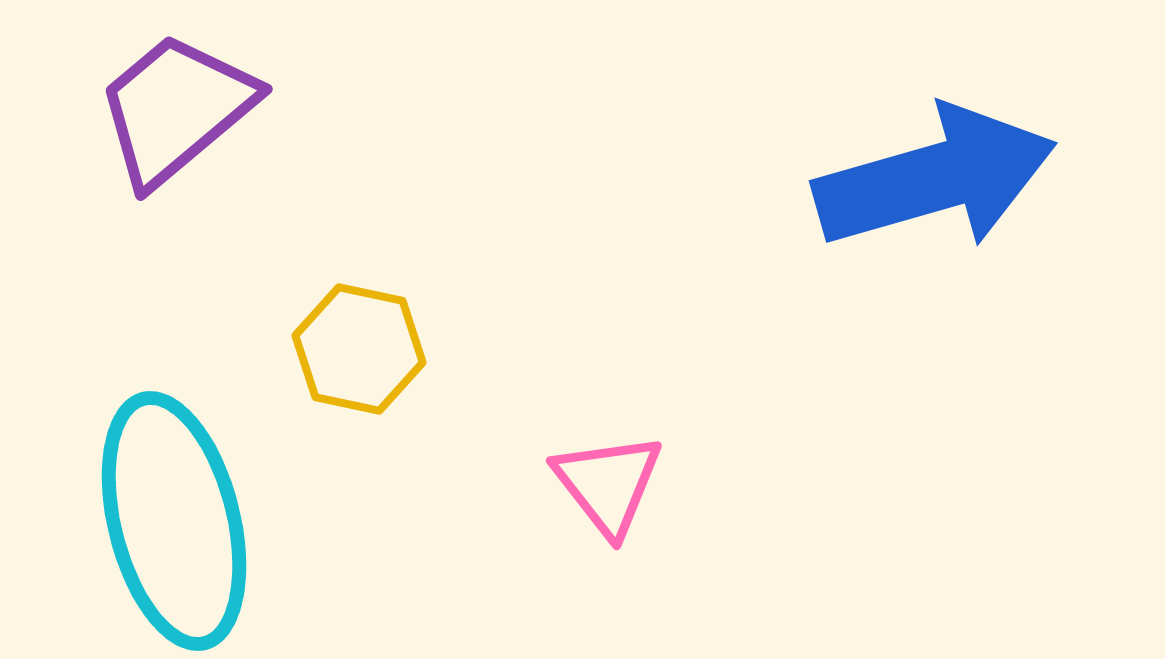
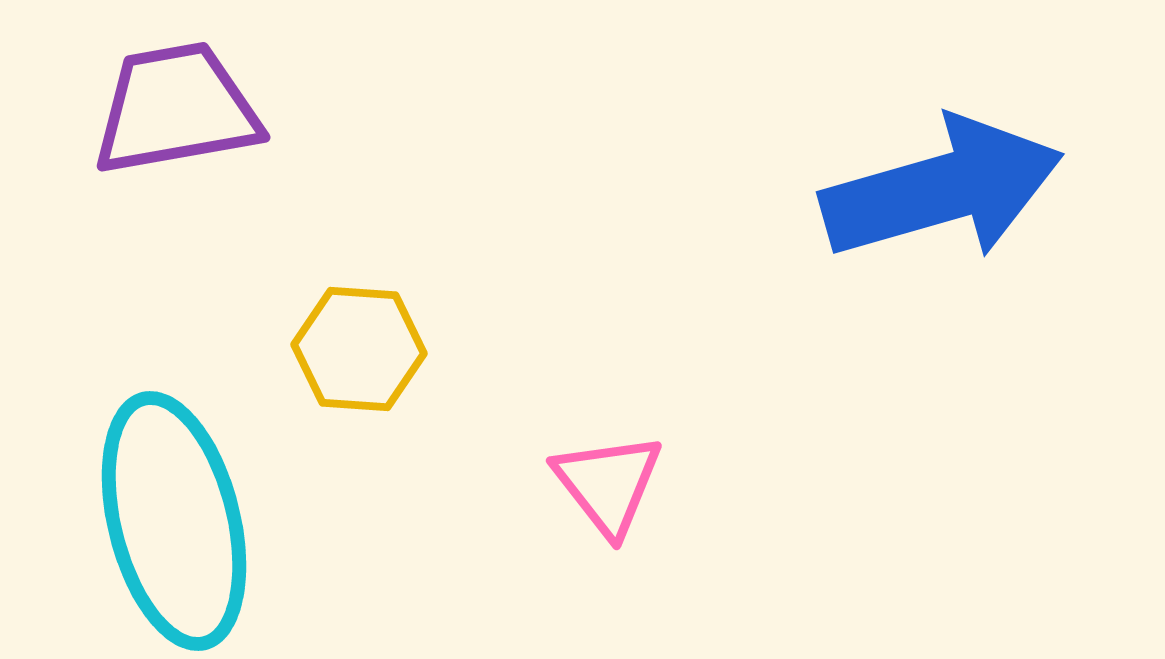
purple trapezoid: rotated 30 degrees clockwise
blue arrow: moved 7 px right, 11 px down
yellow hexagon: rotated 8 degrees counterclockwise
